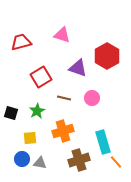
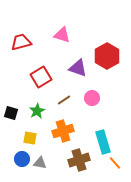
brown line: moved 2 px down; rotated 48 degrees counterclockwise
yellow square: rotated 16 degrees clockwise
orange line: moved 1 px left, 1 px down
